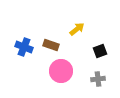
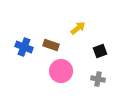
yellow arrow: moved 1 px right, 1 px up
gray cross: rotated 16 degrees clockwise
